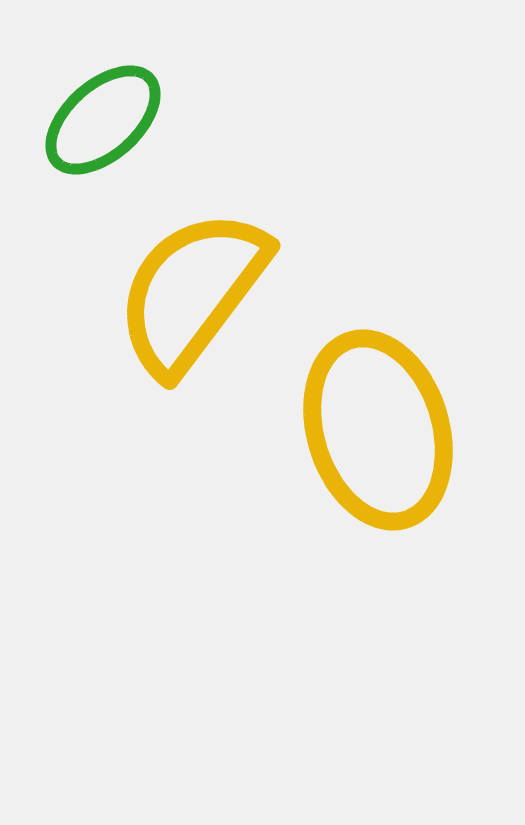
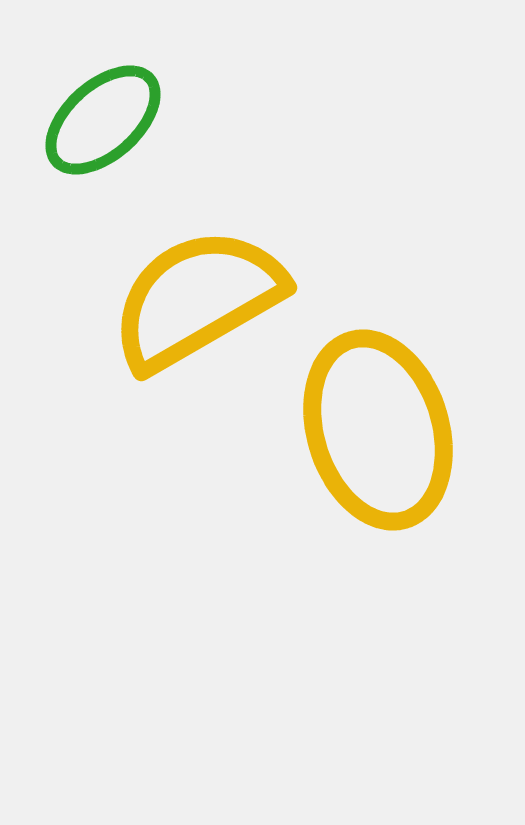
yellow semicircle: moved 5 px right, 7 px down; rotated 23 degrees clockwise
